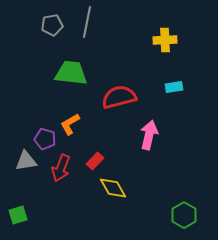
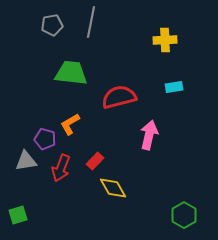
gray line: moved 4 px right
